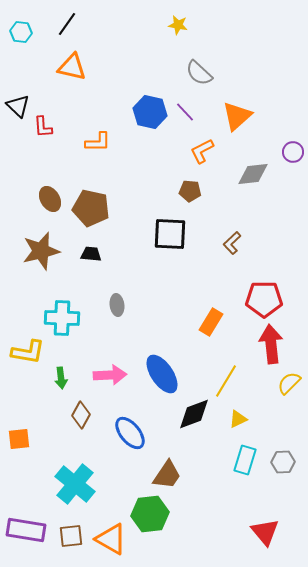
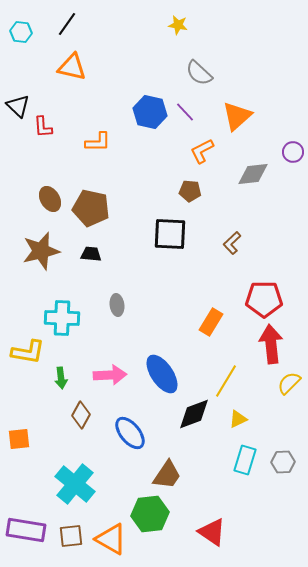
red triangle at (265, 532): moved 53 px left; rotated 16 degrees counterclockwise
